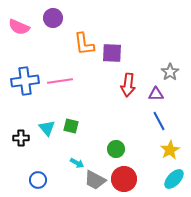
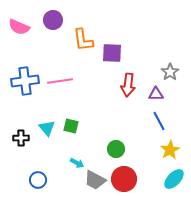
purple circle: moved 2 px down
orange L-shape: moved 1 px left, 4 px up
